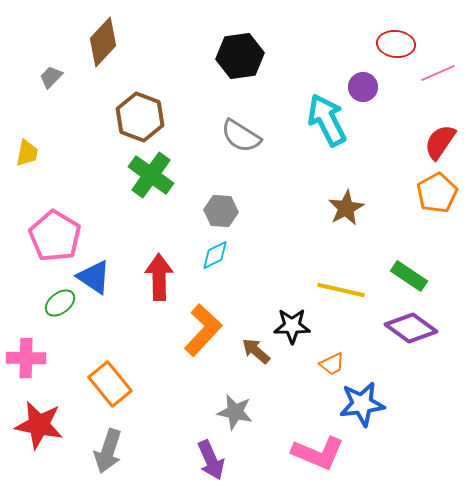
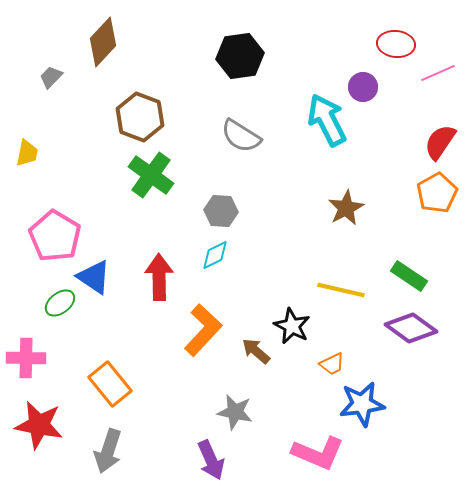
black star: rotated 27 degrees clockwise
